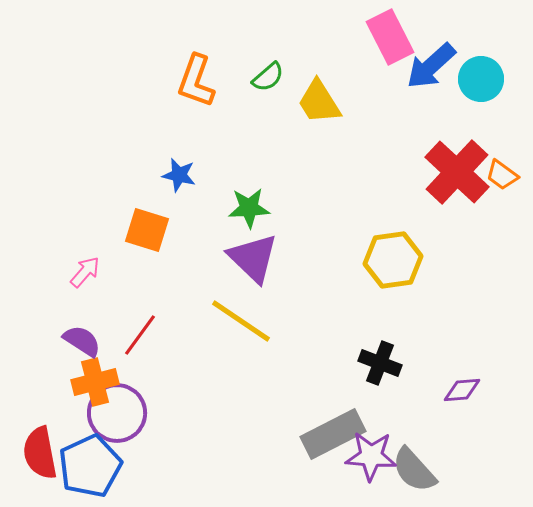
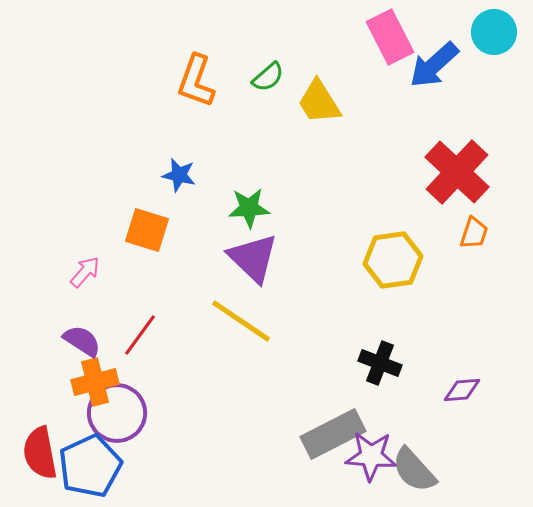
blue arrow: moved 3 px right, 1 px up
cyan circle: moved 13 px right, 47 px up
orange trapezoid: moved 28 px left, 58 px down; rotated 108 degrees counterclockwise
